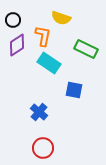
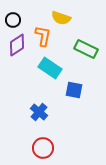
cyan rectangle: moved 1 px right, 5 px down
